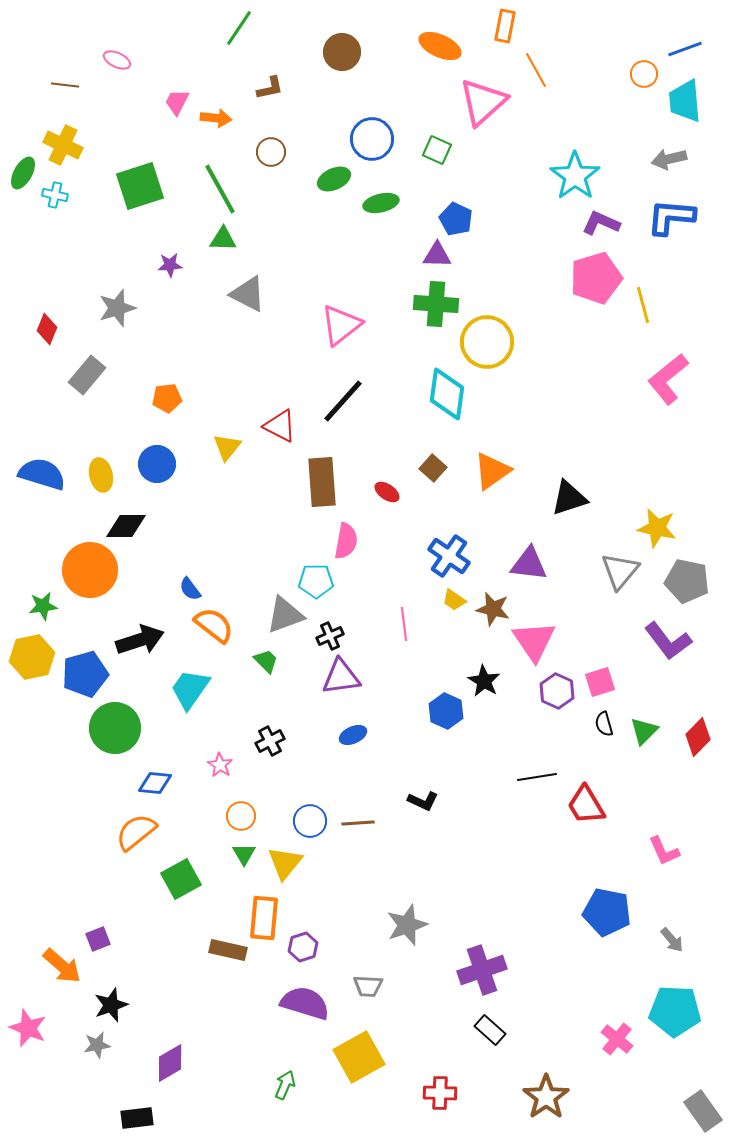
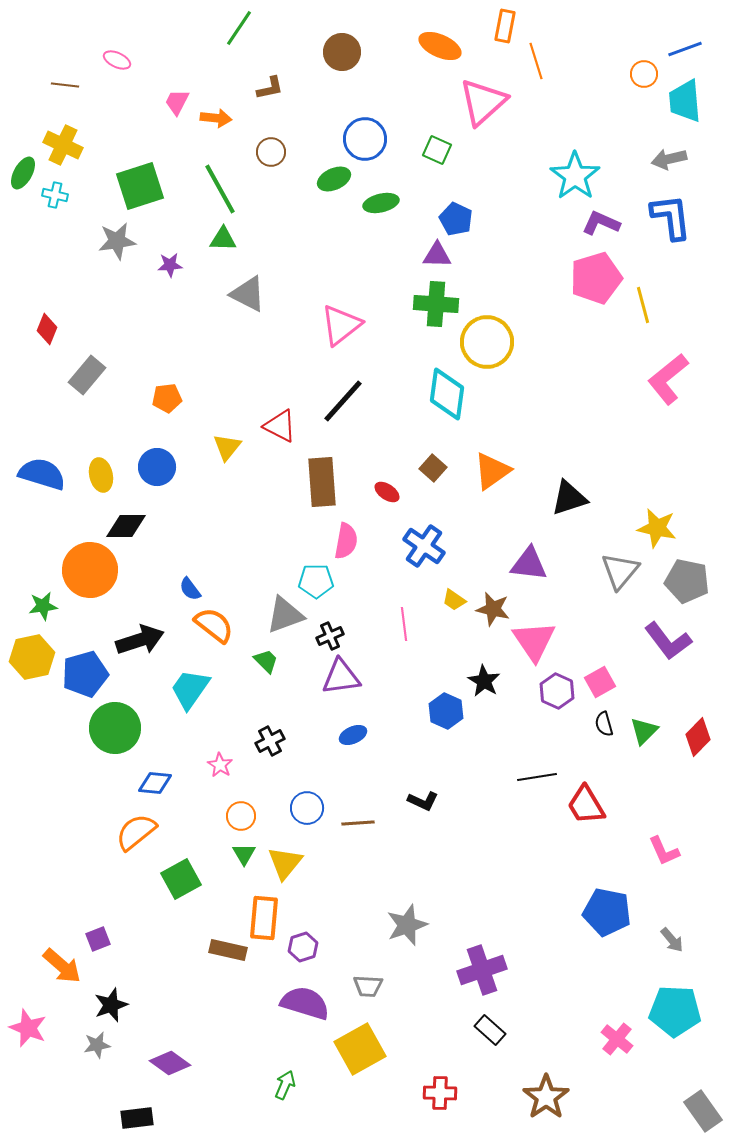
orange line at (536, 70): moved 9 px up; rotated 12 degrees clockwise
blue circle at (372, 139): moved 7 px left
blue L-shape at (671, 217): rotated 78 degrees clockwise
gray star at (117, 308): moved 67 px up; rotated 9 degrees clockwise
blue circle at (157, 464): moved 3 px down
blue cross at (449, 556): moved 25 px left, 10 px up
pink square at (600, 682): rotated 12 degrees counterclockwise
blue circle at (310, 821): moved 3 px left, 13 px up
yellow square at (359, 1057): moved 1 px right, 8 px up
purple diamond at (170, 1063): rotated 66 degrees clockwise
